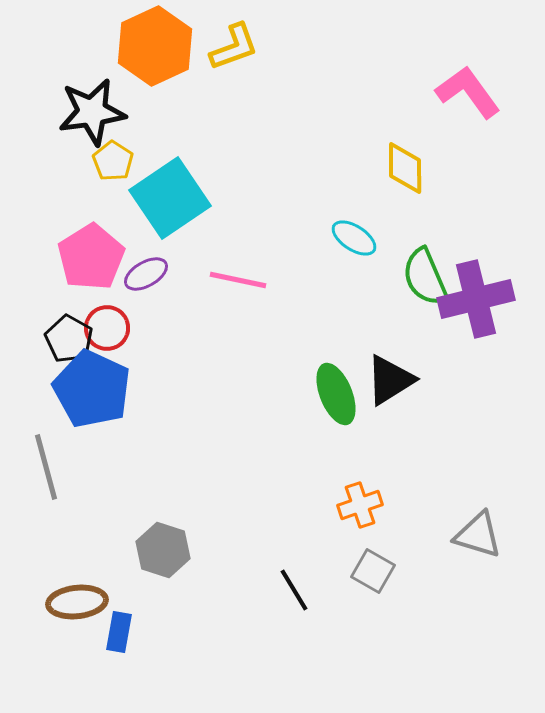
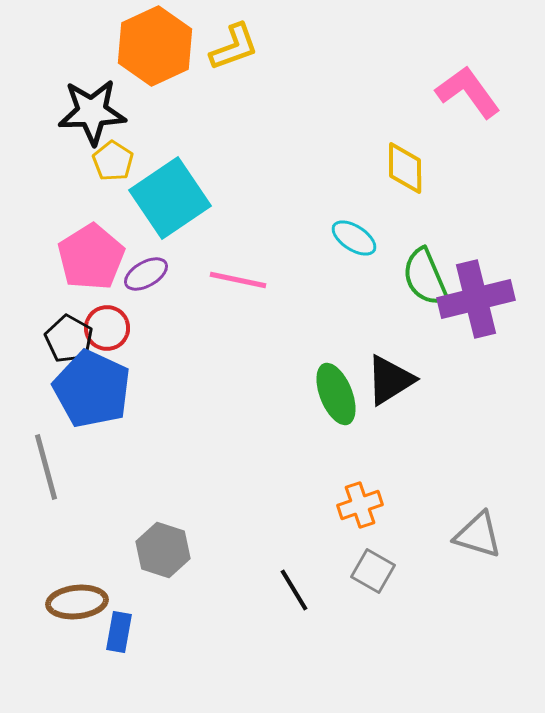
black star: rotated 6 degrees clockwise
